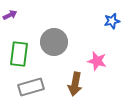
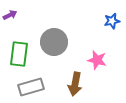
pink star: moved 1 px up
